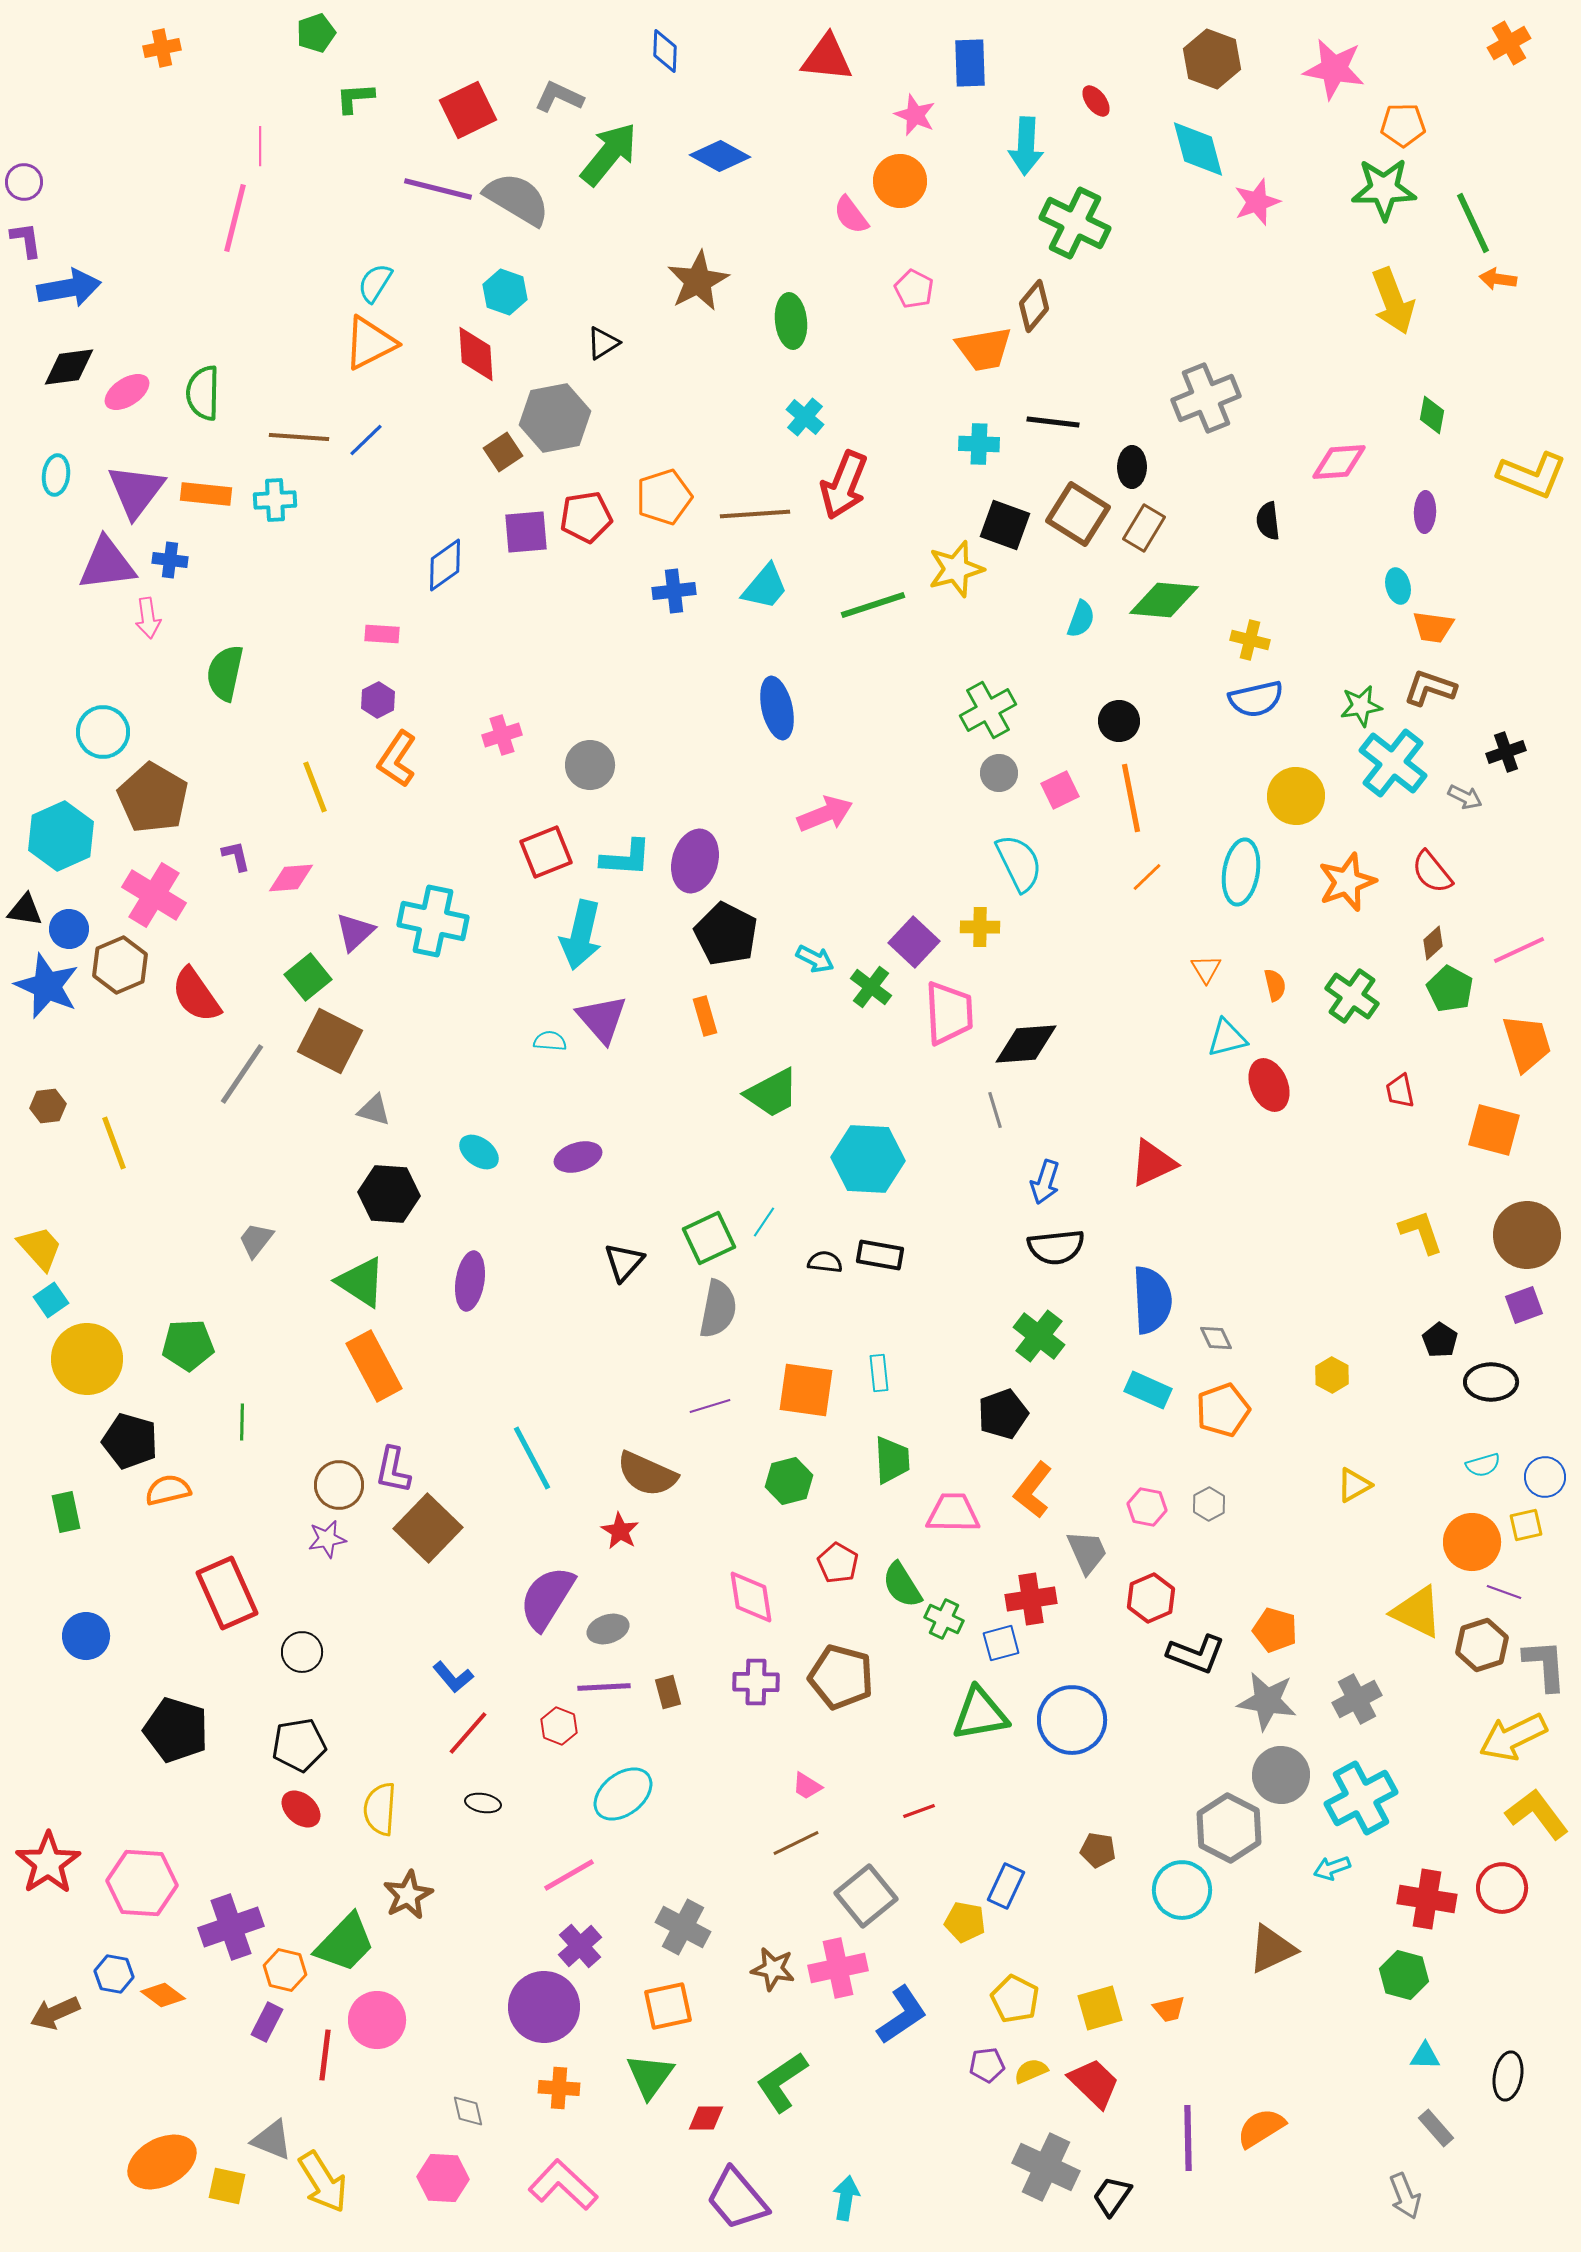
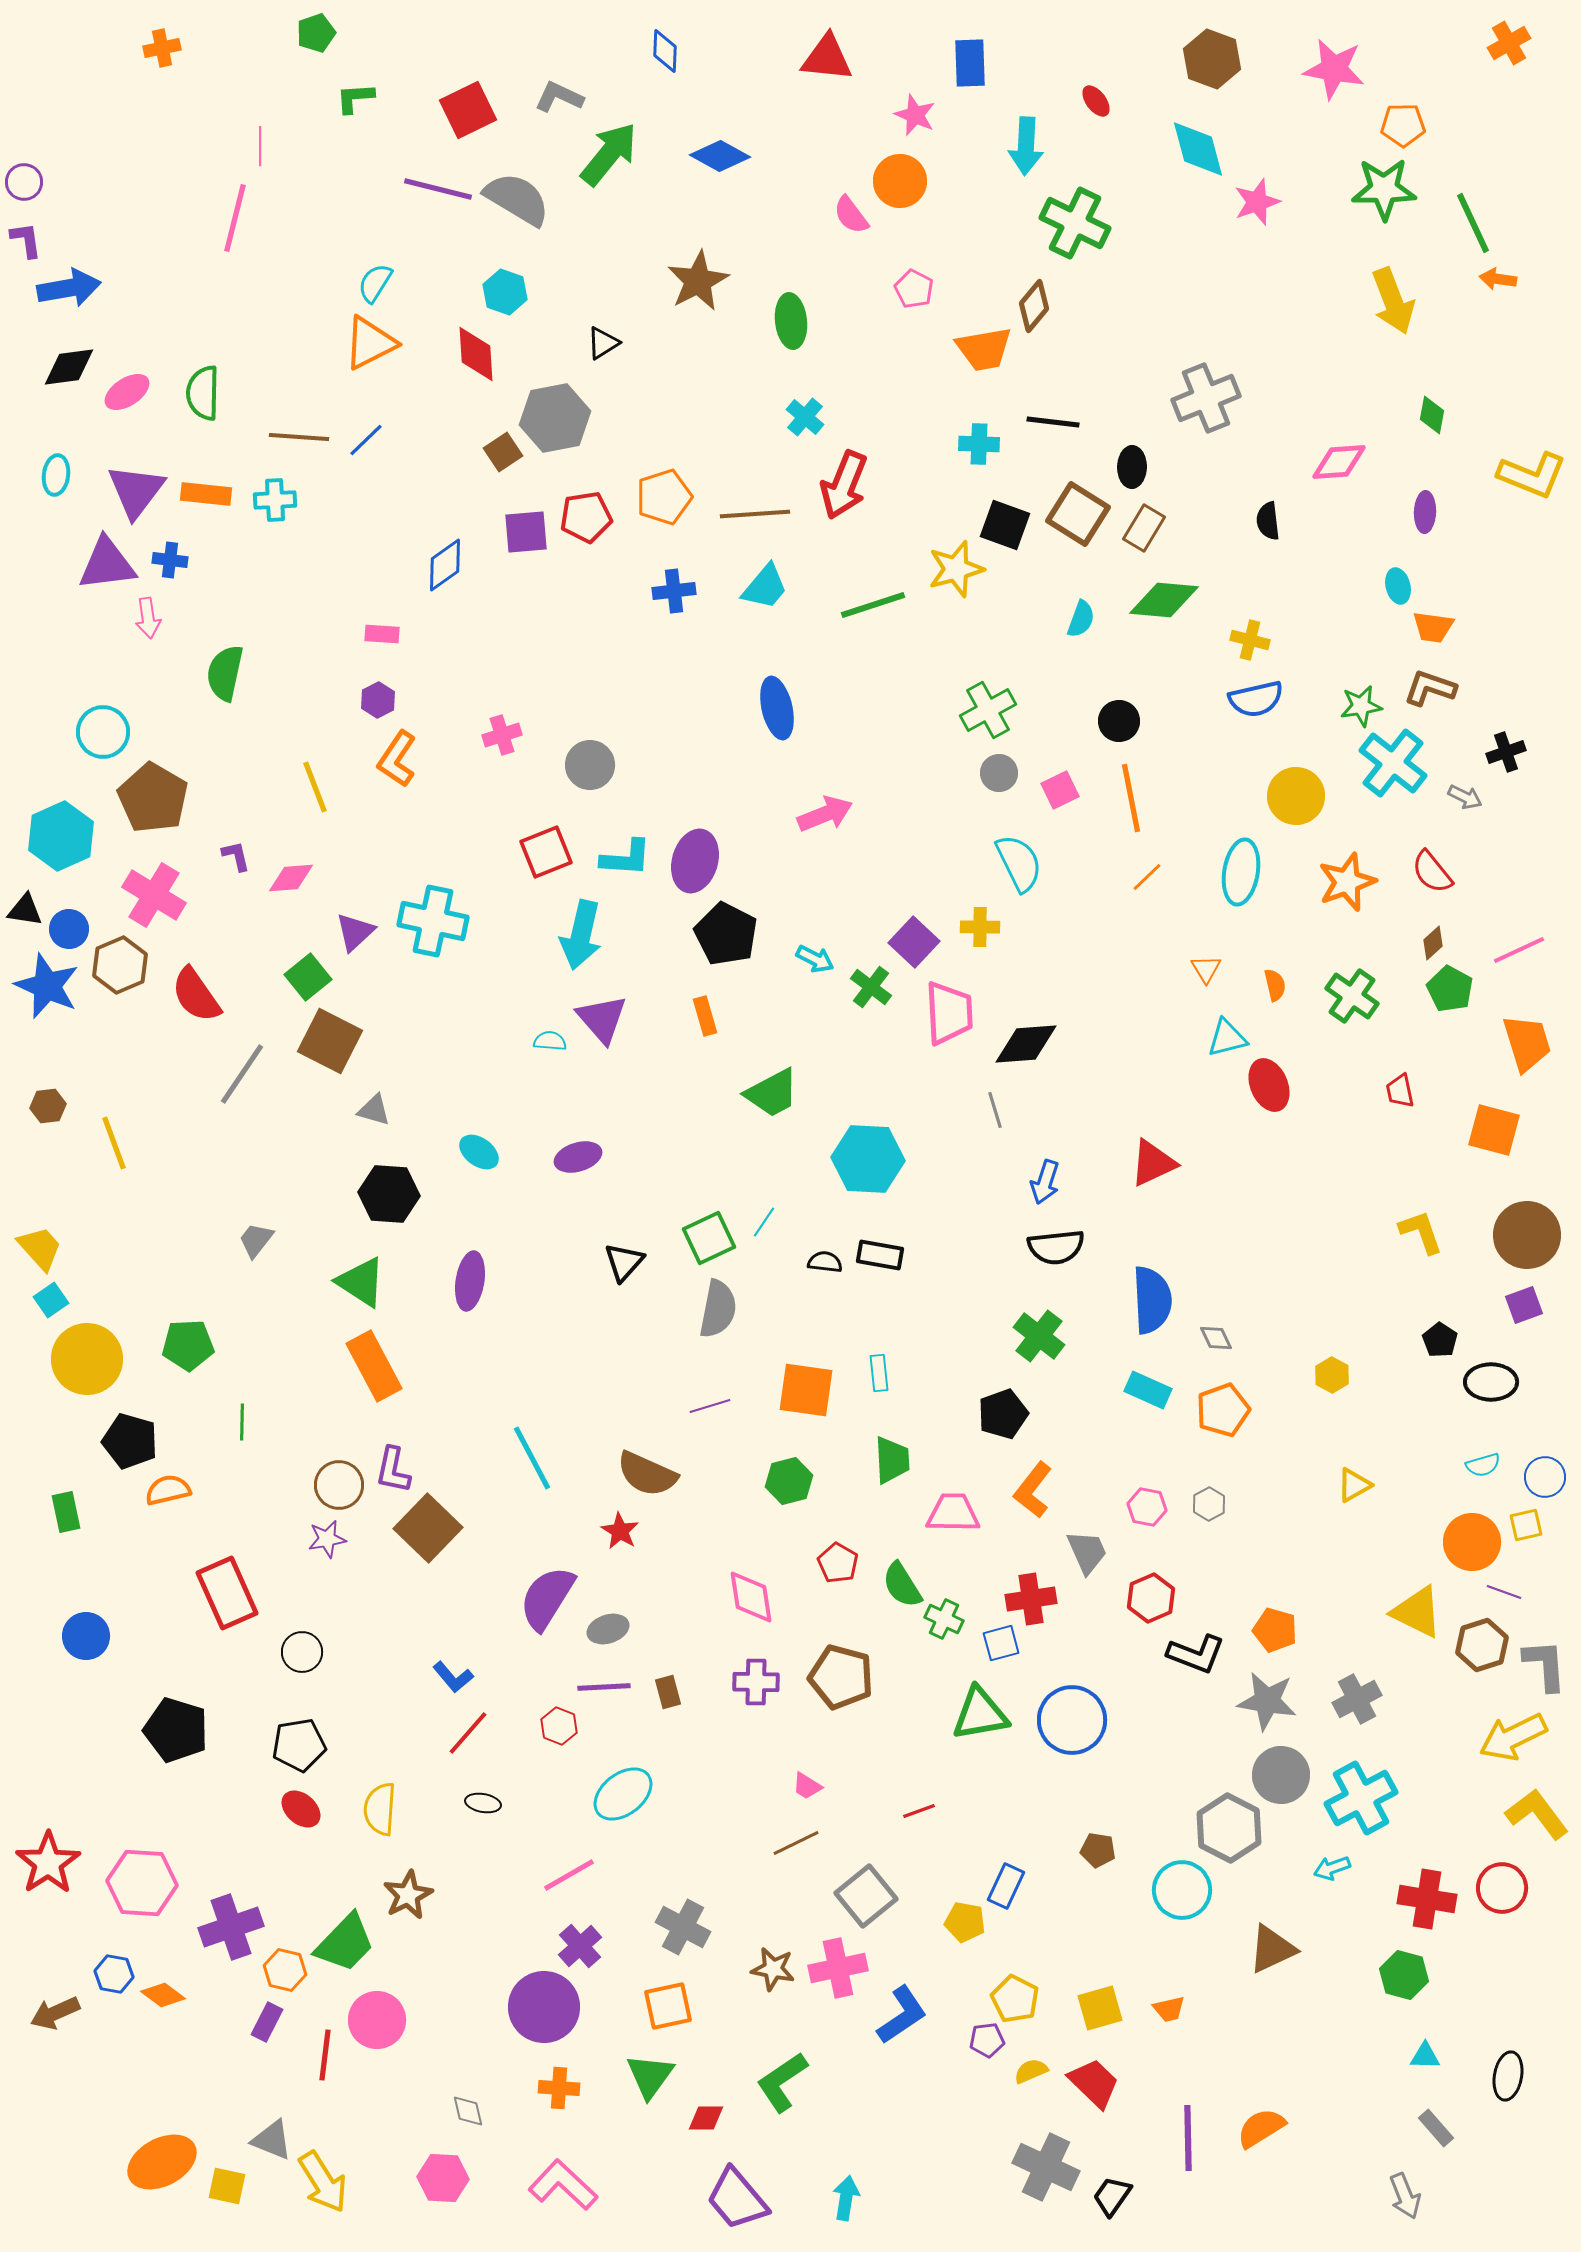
purple pentagon at (987, 2065): moved 25 px up
